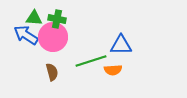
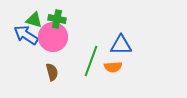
green triangle: moved 2 px down; rotated 12 degrees clockwise
green line: rotated 52 degrees counterclockwise
orange semicircle: moved 3 px up
